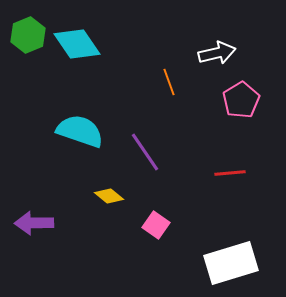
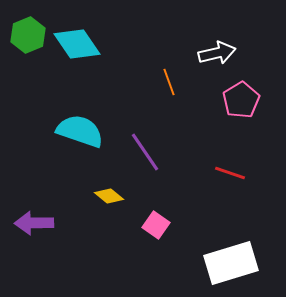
red line: rotated 24 degrees clockwise
